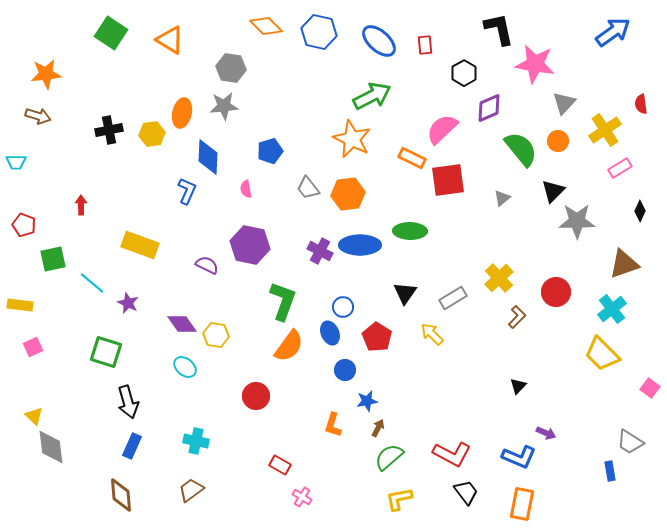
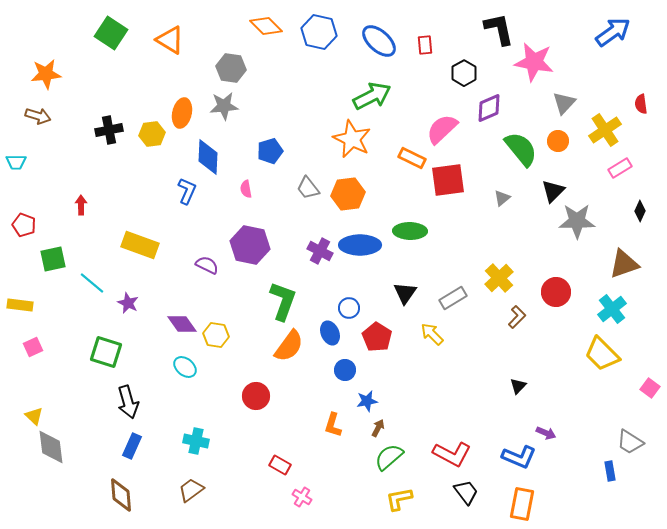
pink star at (535, 64): moved 1 px left, 2 px up
blue circle at (343, 307): moved 6 px right, 1 px down
